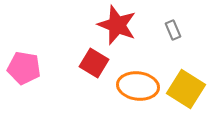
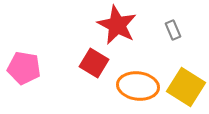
red star: rotated 6 degrees clockwise
yellow square: moved 2 px up
